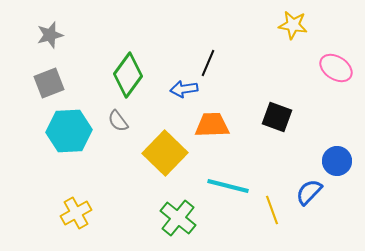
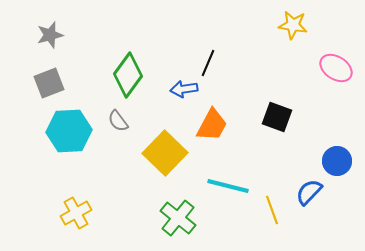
orange trapezoid: rotated 120 degrees clockwise
